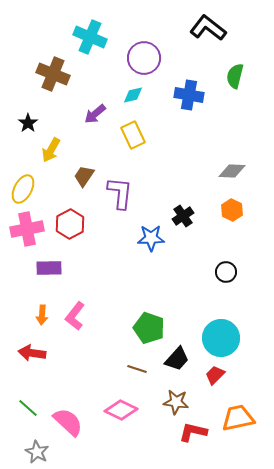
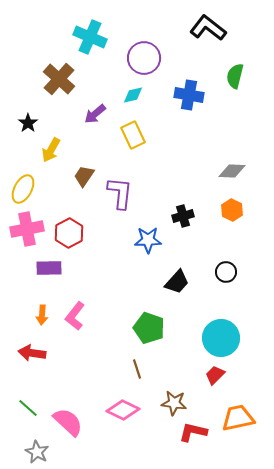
brown cross: moved 6 px right, 5 px down; rotated 20 degrees clockwise
black cross: rotated 20 degrees clockwise
red hexagon: moved 1 px left, 9 px down
blue star: moved 3 px left, 2 px down
black trapezoid: moved 77 px up
brown line: rotated 54 degrees clockwise
brown star: moved 2 px left, 1 px down
pink diamond: moved 2 px right
